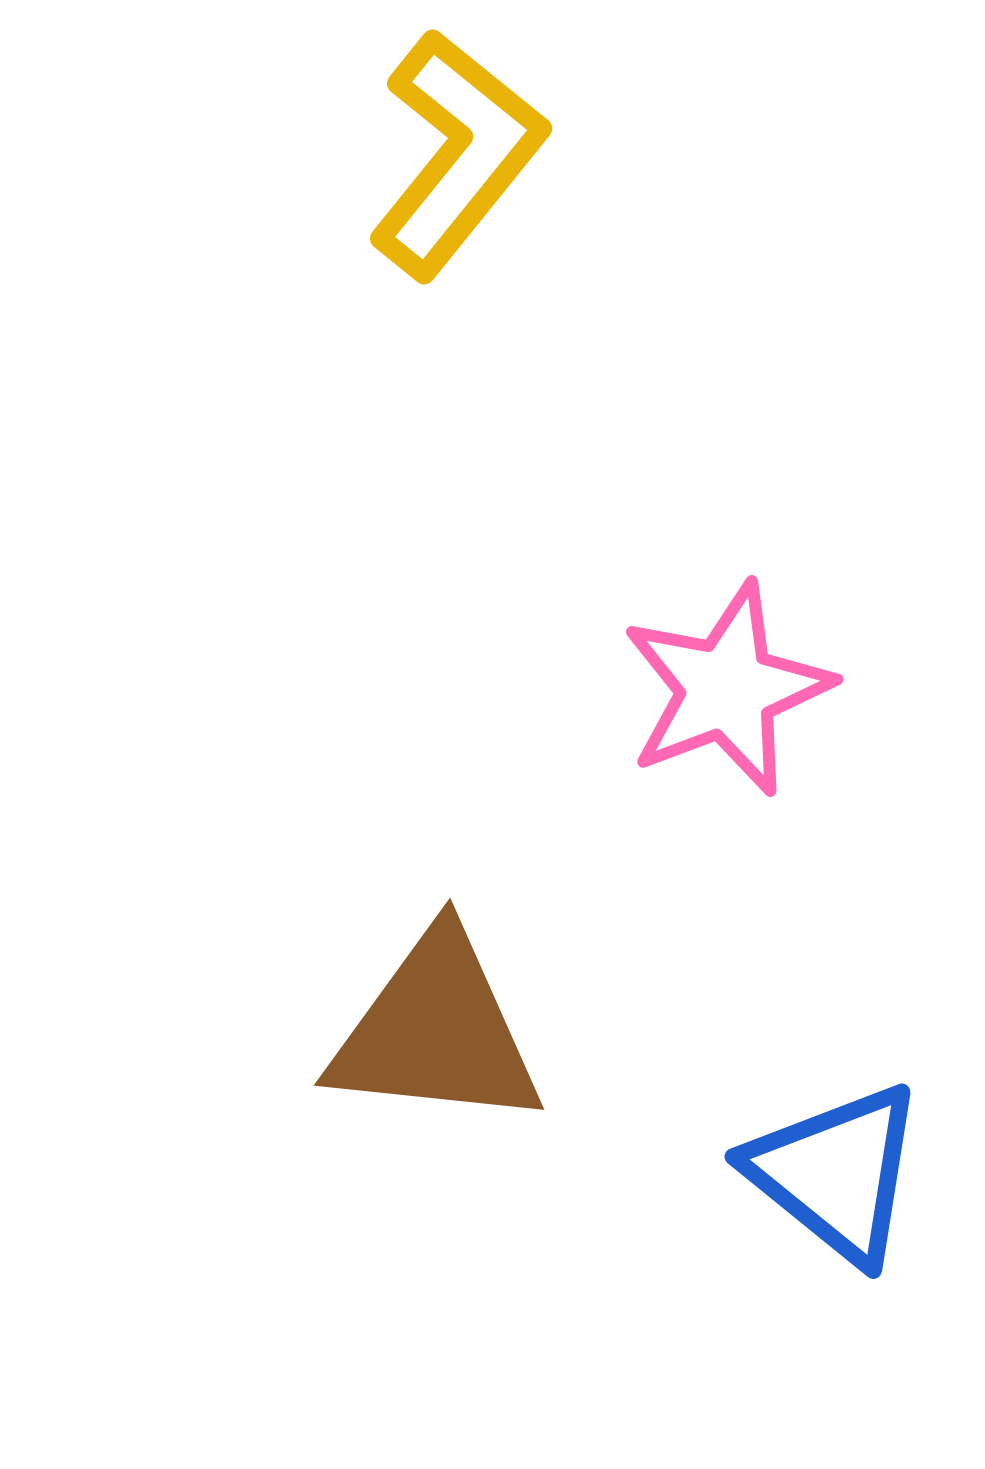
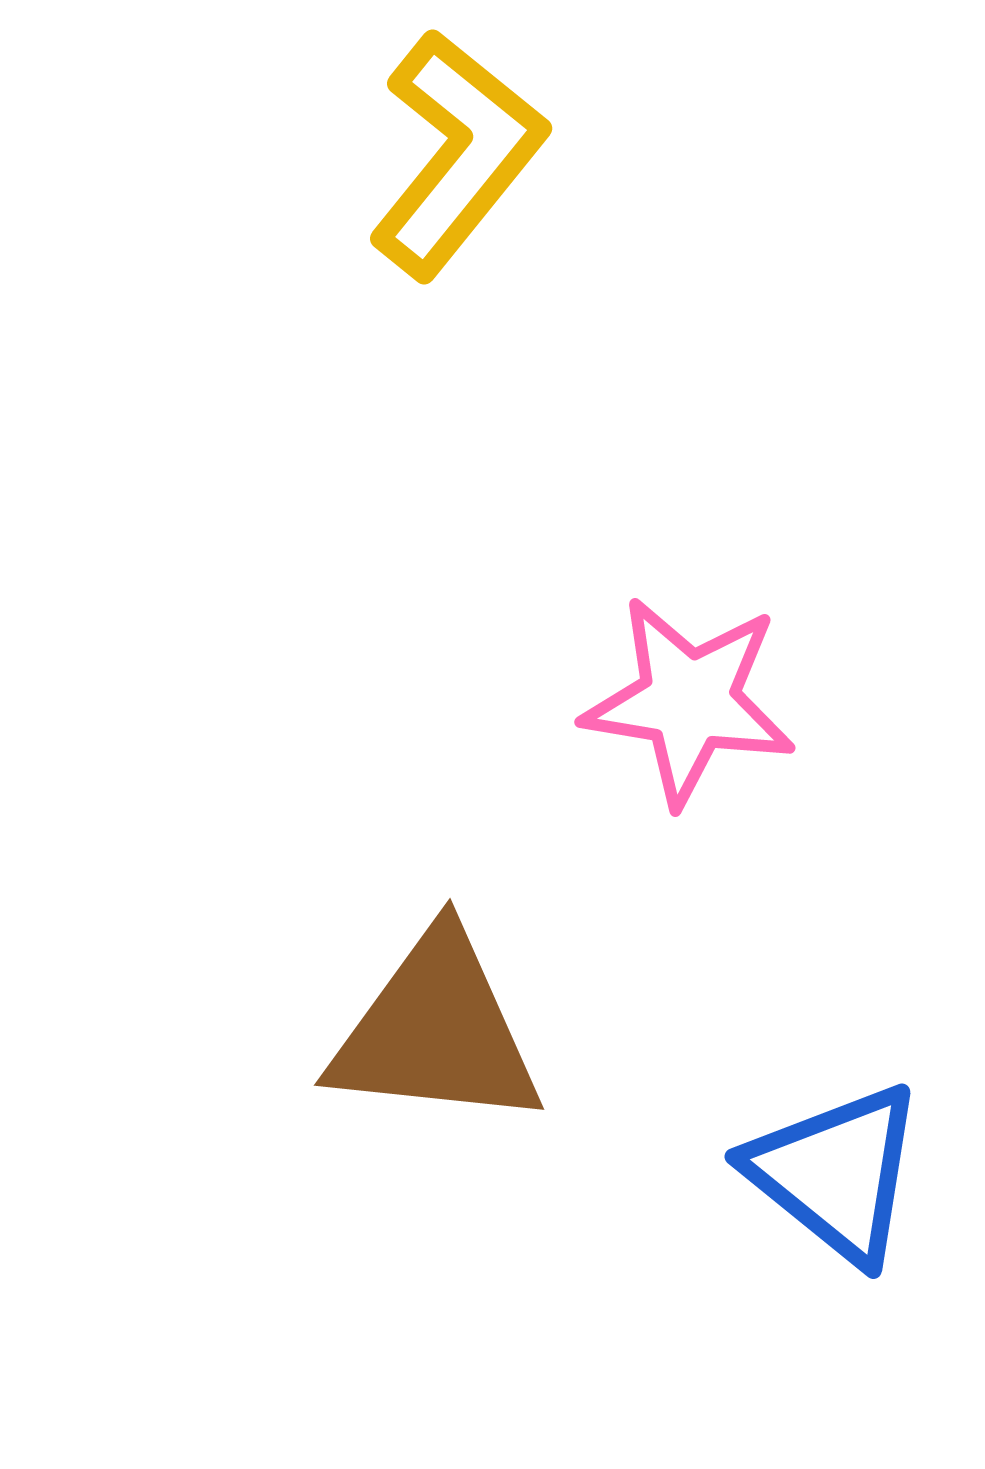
pink star: moved 38 px left, 12 px down; rotated 30 degrees clockwise
